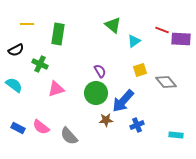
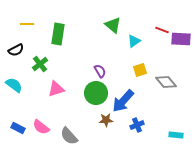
green cross: rotated 28 degrees clockwise
